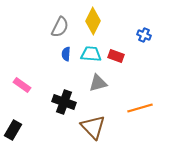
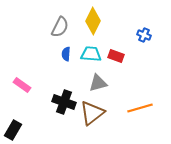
brown triangle: moved 1 px left, 14 px up; rotated 36 degrees clockwise
